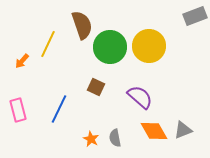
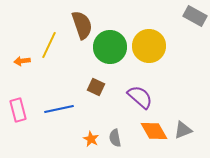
gray rectangle: rotated 50 degrees clockwise
yellow line: moved 1 px right, 1 px down
orange arrow: rotated 42 degrees clockwise
blue line: rotated 52 degrees clockwise
